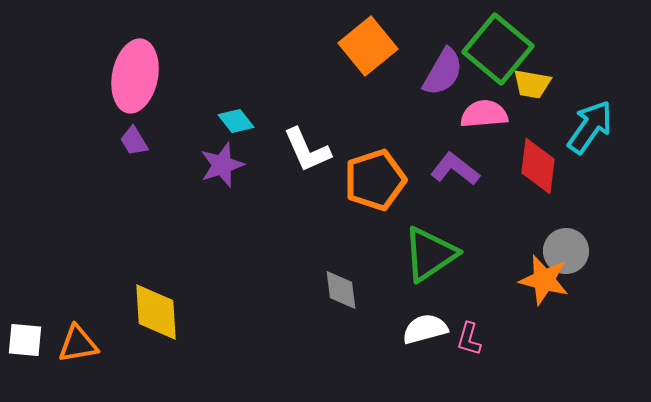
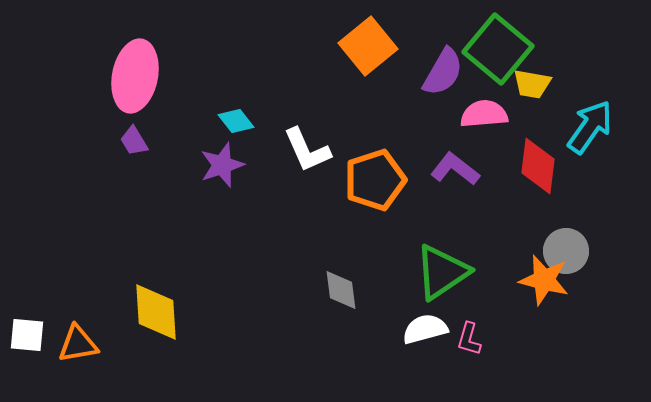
green triangle: moved 12 px right, 18 px down
white square: moved 2 px right, 5 px up
